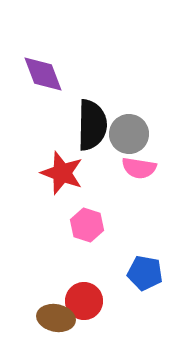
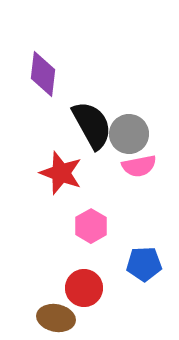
purple diamond: rotated 27 degrees clockwise
black semicircle: rotated 30 degrees counterclockwise
pink semicircle: moved 2 px up; rotated 20 degrees counterclockwise
red star: moved 1 px left
pink hexagon: moved 4 px right, 1 px down; rotated 12 degrees clockwise
blue pentagon: moved 1 px left, 9 px up; rotated 12 degrees counterclockwise
red circle: moved 13 px up
